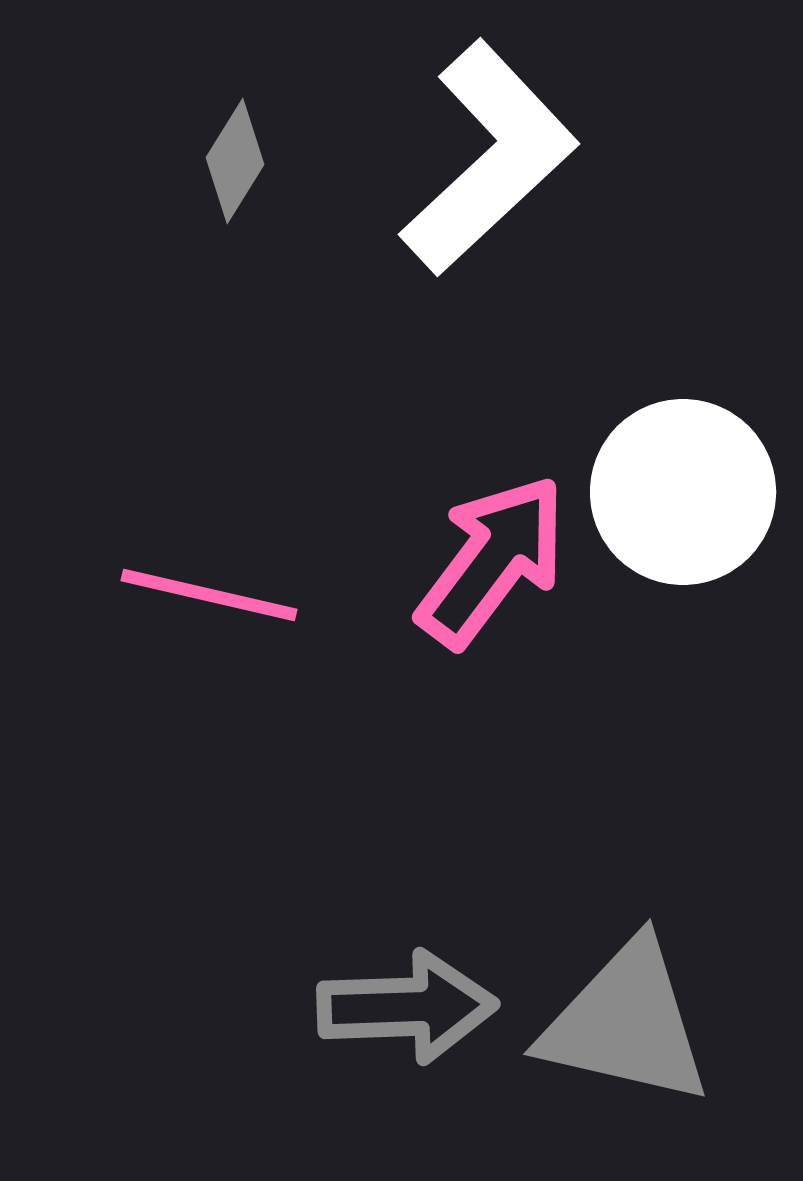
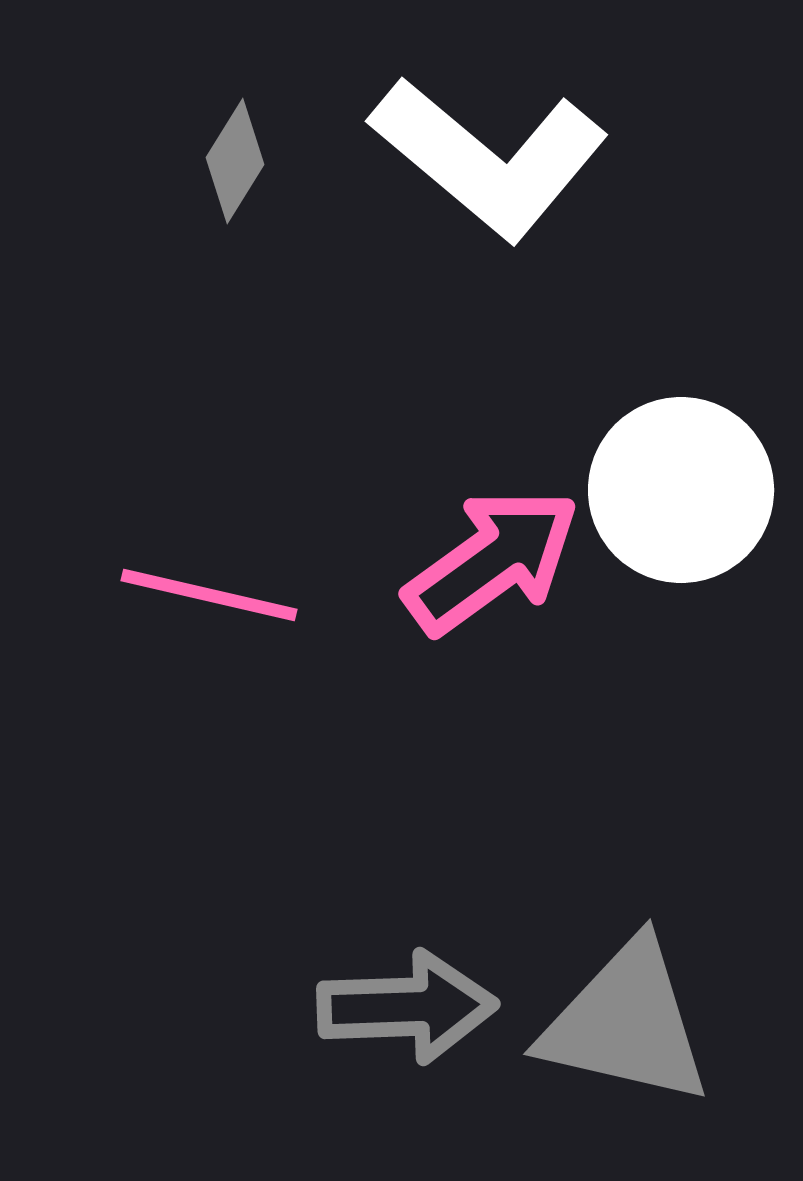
white L-shape: rotated 83 degrees clockwise
white circle: moved 2 px left, 2 px up
pink arrow: rotated 17 degrees clockwise
